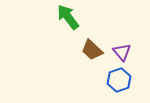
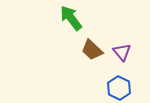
green arrow: moved 3 px right, 1 px down
blue hexagon: moved 8 px down; rotated 15 degrees counterclockwise
